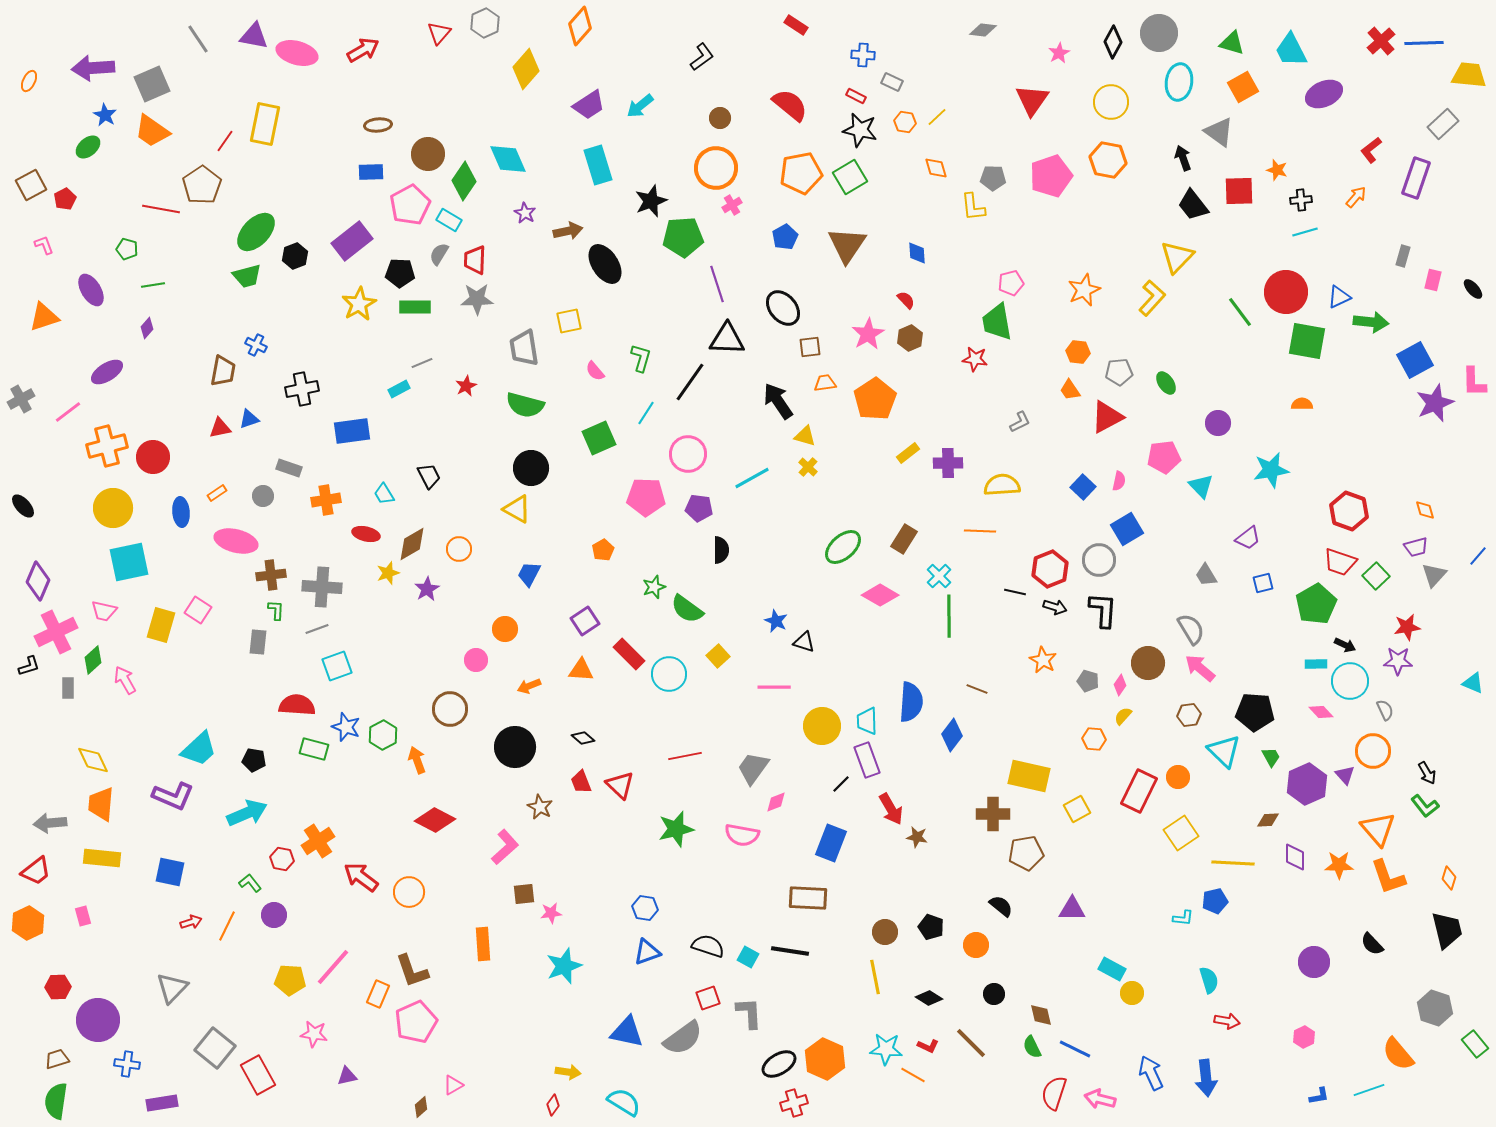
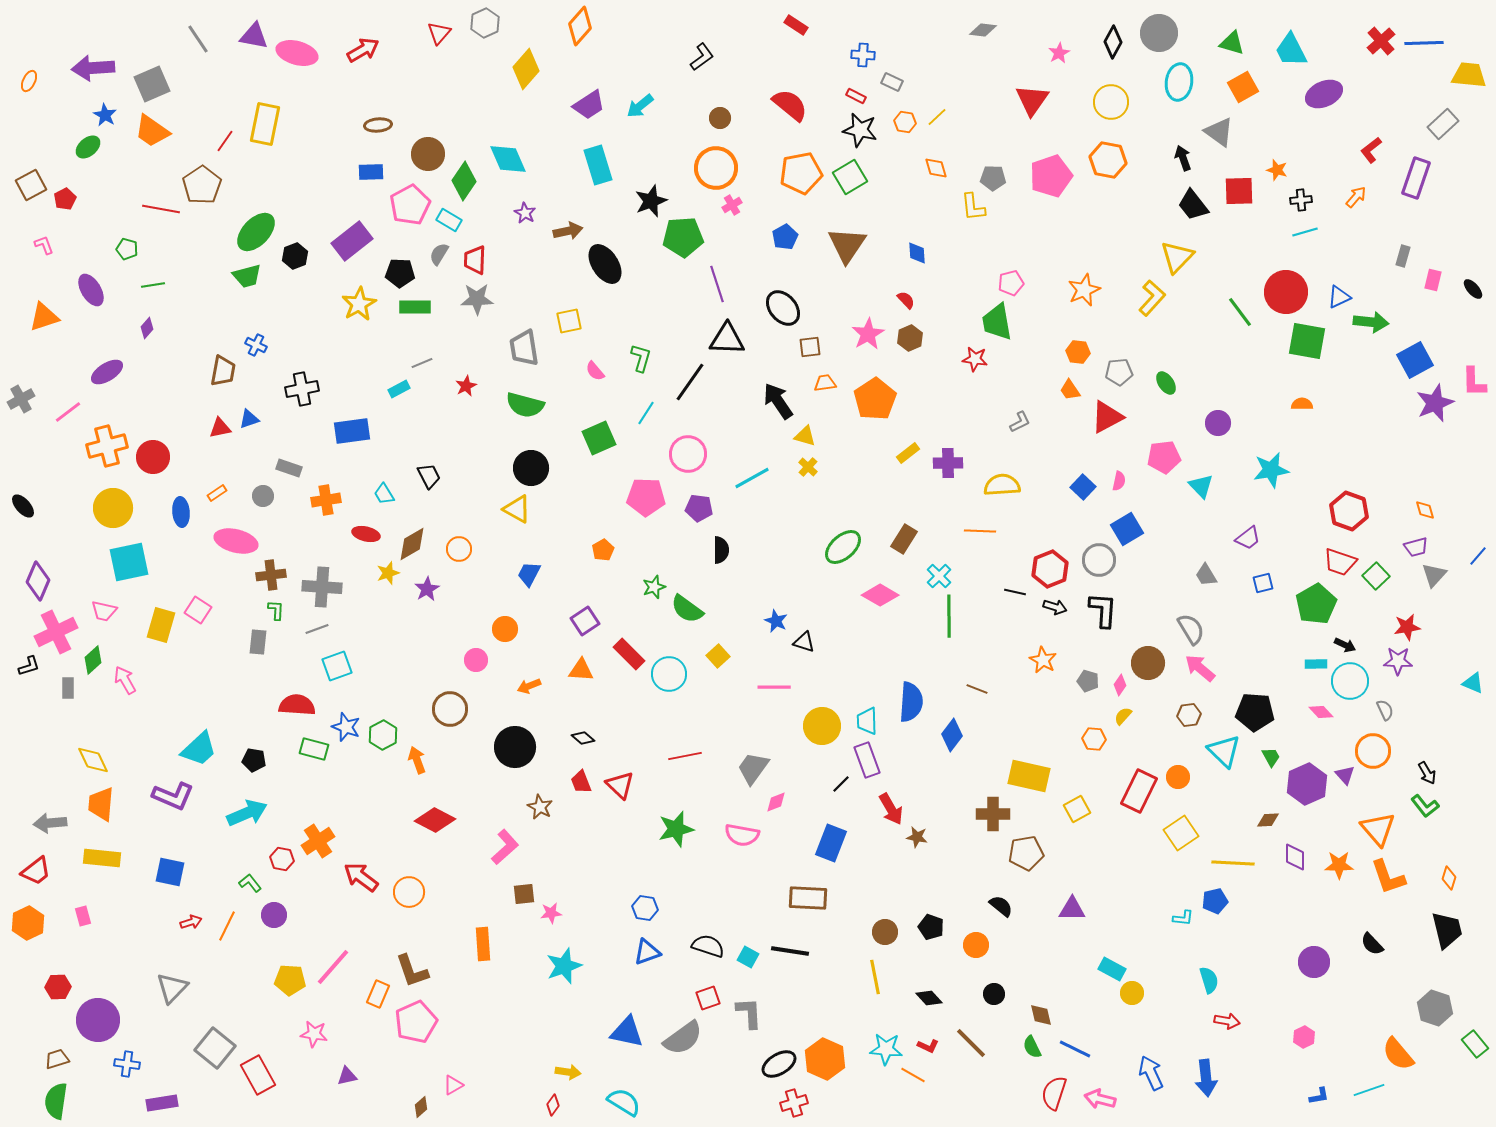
black diamond at (929, 998): rotated 16 degrees clockwise
